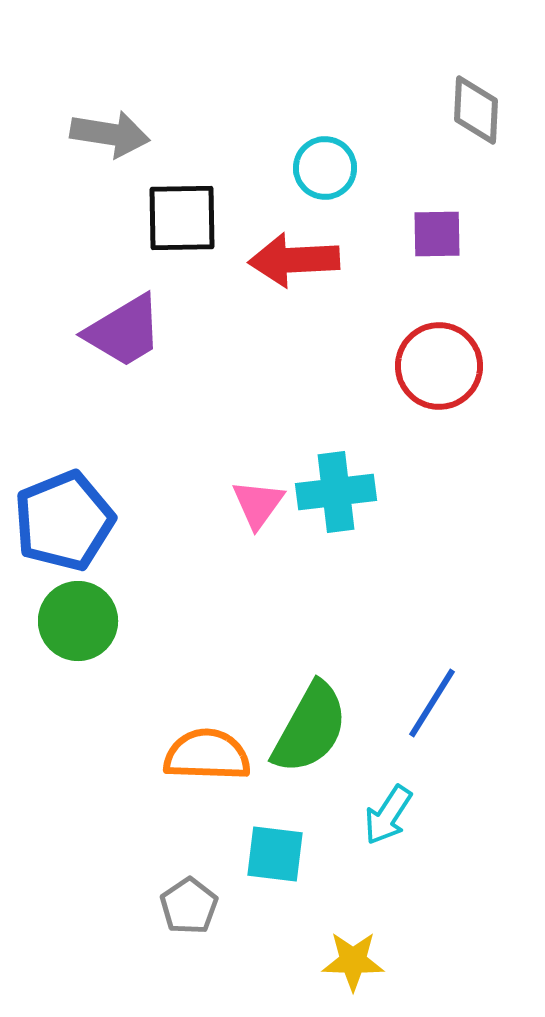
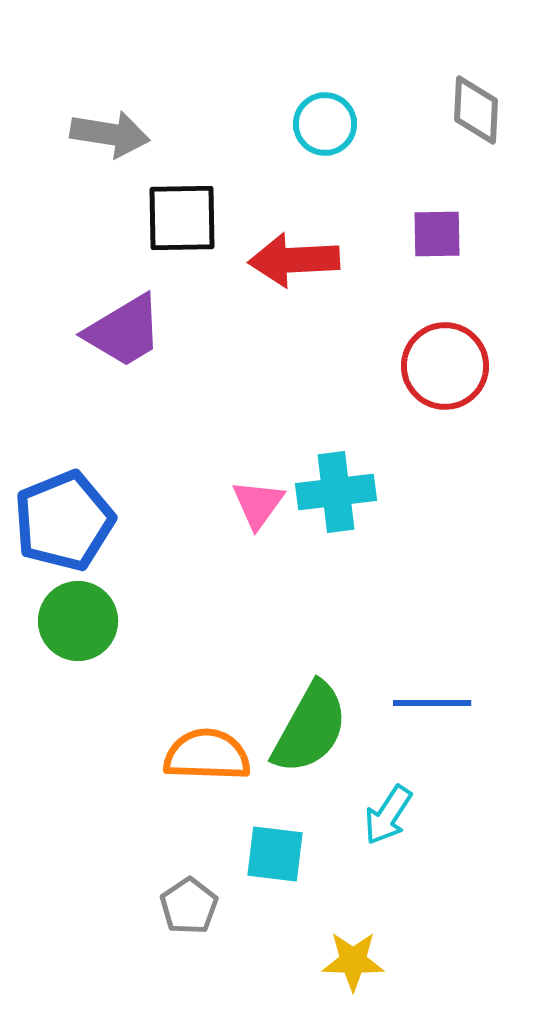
cyan circle: moved 44 px up
red circle: moved 6 px right
blue line: rotated 58 degrees clockwise
